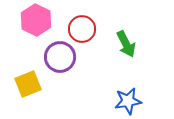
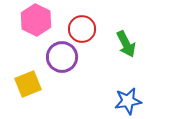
purple circle: moved 2 px right
